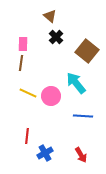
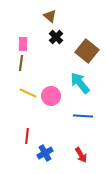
cyan arrow: moved 4 px right
